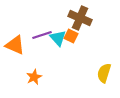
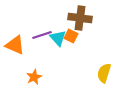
brown cross: rotated 15 degrees counterclockwise
